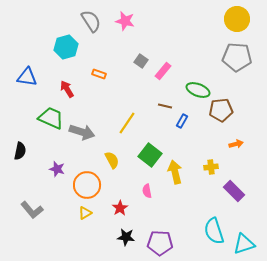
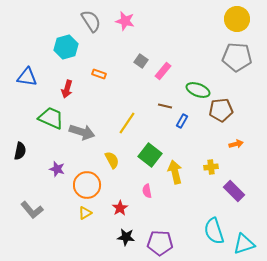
red arrow: rotated 132 degrees counterclockwise
